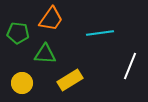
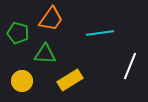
green pentagon: rotated 10 degrees clockwise
yellow circle: moved 2 px up
